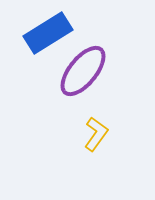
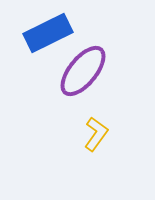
blue rectangle: rotated 6 degrees clockwise
